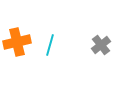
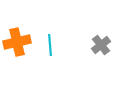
cyan line: rotated 20 degrees counterclockwise
